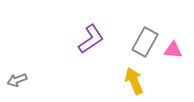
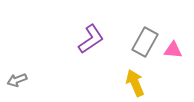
yellow arrow: moved 1 px right, 2 px down
